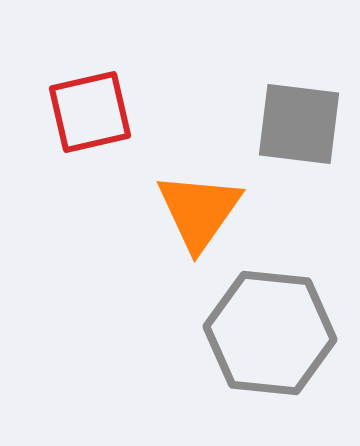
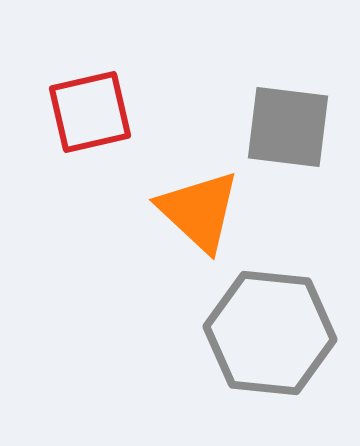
gray square: moved 11 px left, 3 px down
orange triangle: rotated 22 degrees counterclockwise
